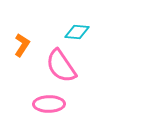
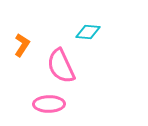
cyan diamond: moved 11 px right
pink semicircle: rotated 9 degrees clockwise
